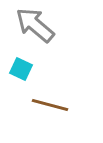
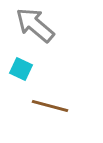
brown line: moved 1 px down
